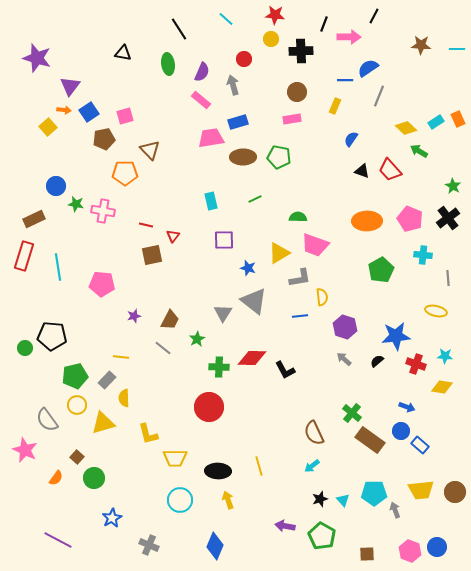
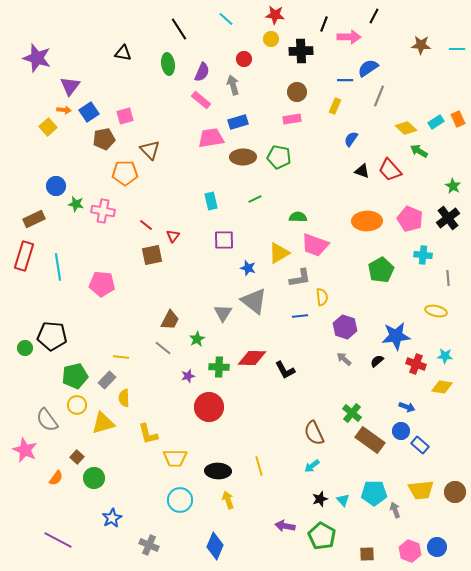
red line at (146, 225): rotated 24 degrees clockwise
purple star at (134, 316): moved 54 px right, 60 px down
